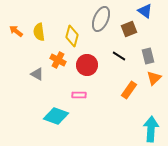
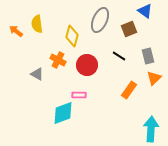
gray ellipse: moved 1 px left, 1 px down
yellow semicircle: moved 2 px left, 8 px up
cyan diamond: moved 7 px right, 3 px up; rotated 40 degrees counterclockwise
